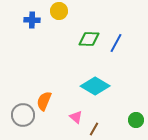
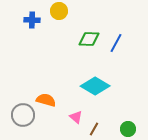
orange semicircle: moved 2 px right, 1 px up; rotated 84 degrees clockwise
green circle: moved 8 px left, 9 px down
